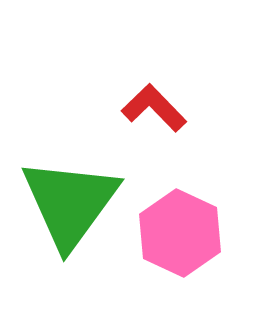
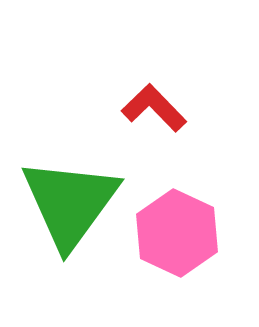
pink hexagon: moved 3 px left
